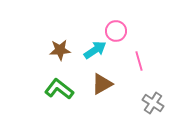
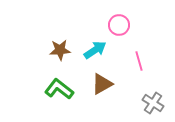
pink circle: moved 3 px right, 6 px up
